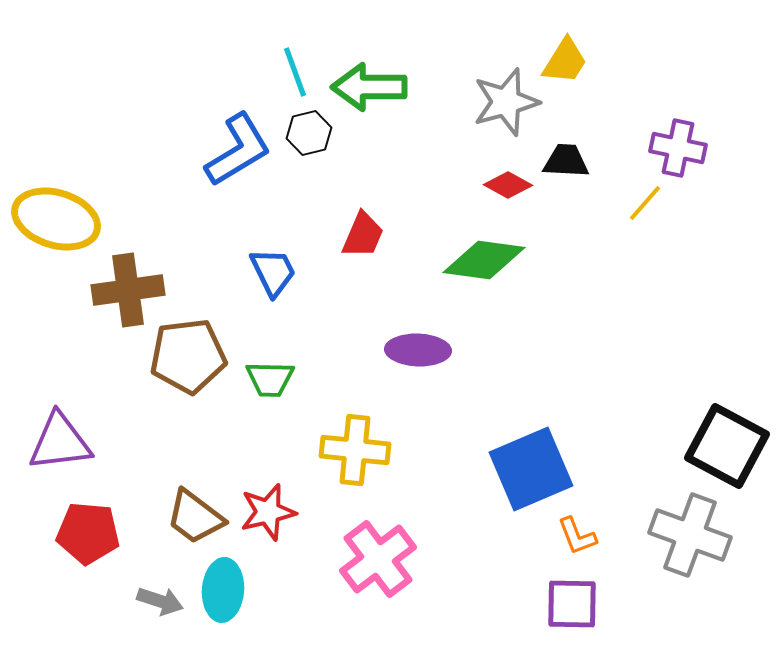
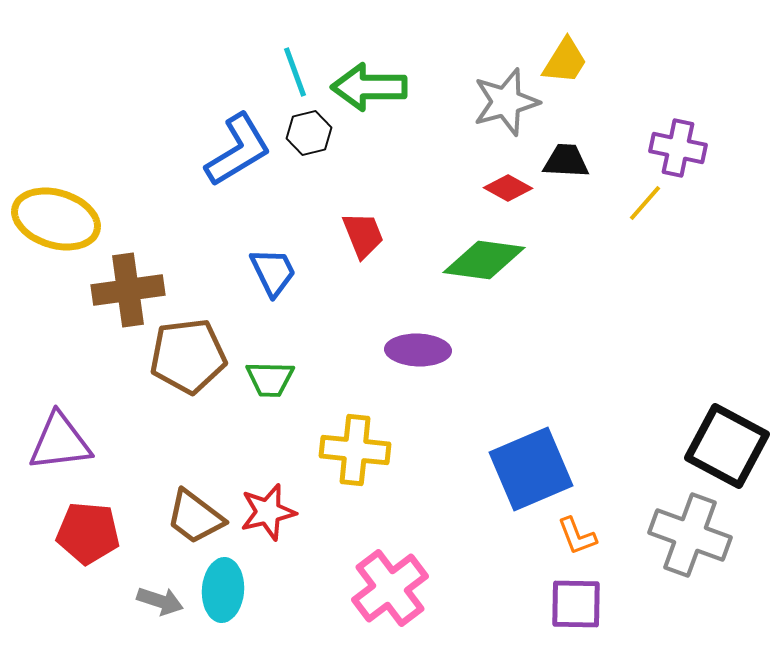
red diamond: moved 3 px down
red trapezoid: rotated 45 degrees counterclockwise
pink cross: moved 12 px right, 29 px down
purple square: moved 4 px right
